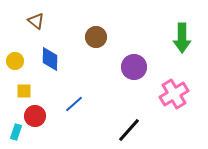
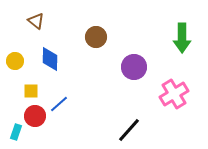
yellow square: moved 7 px right
blue line: moved 15 px left
